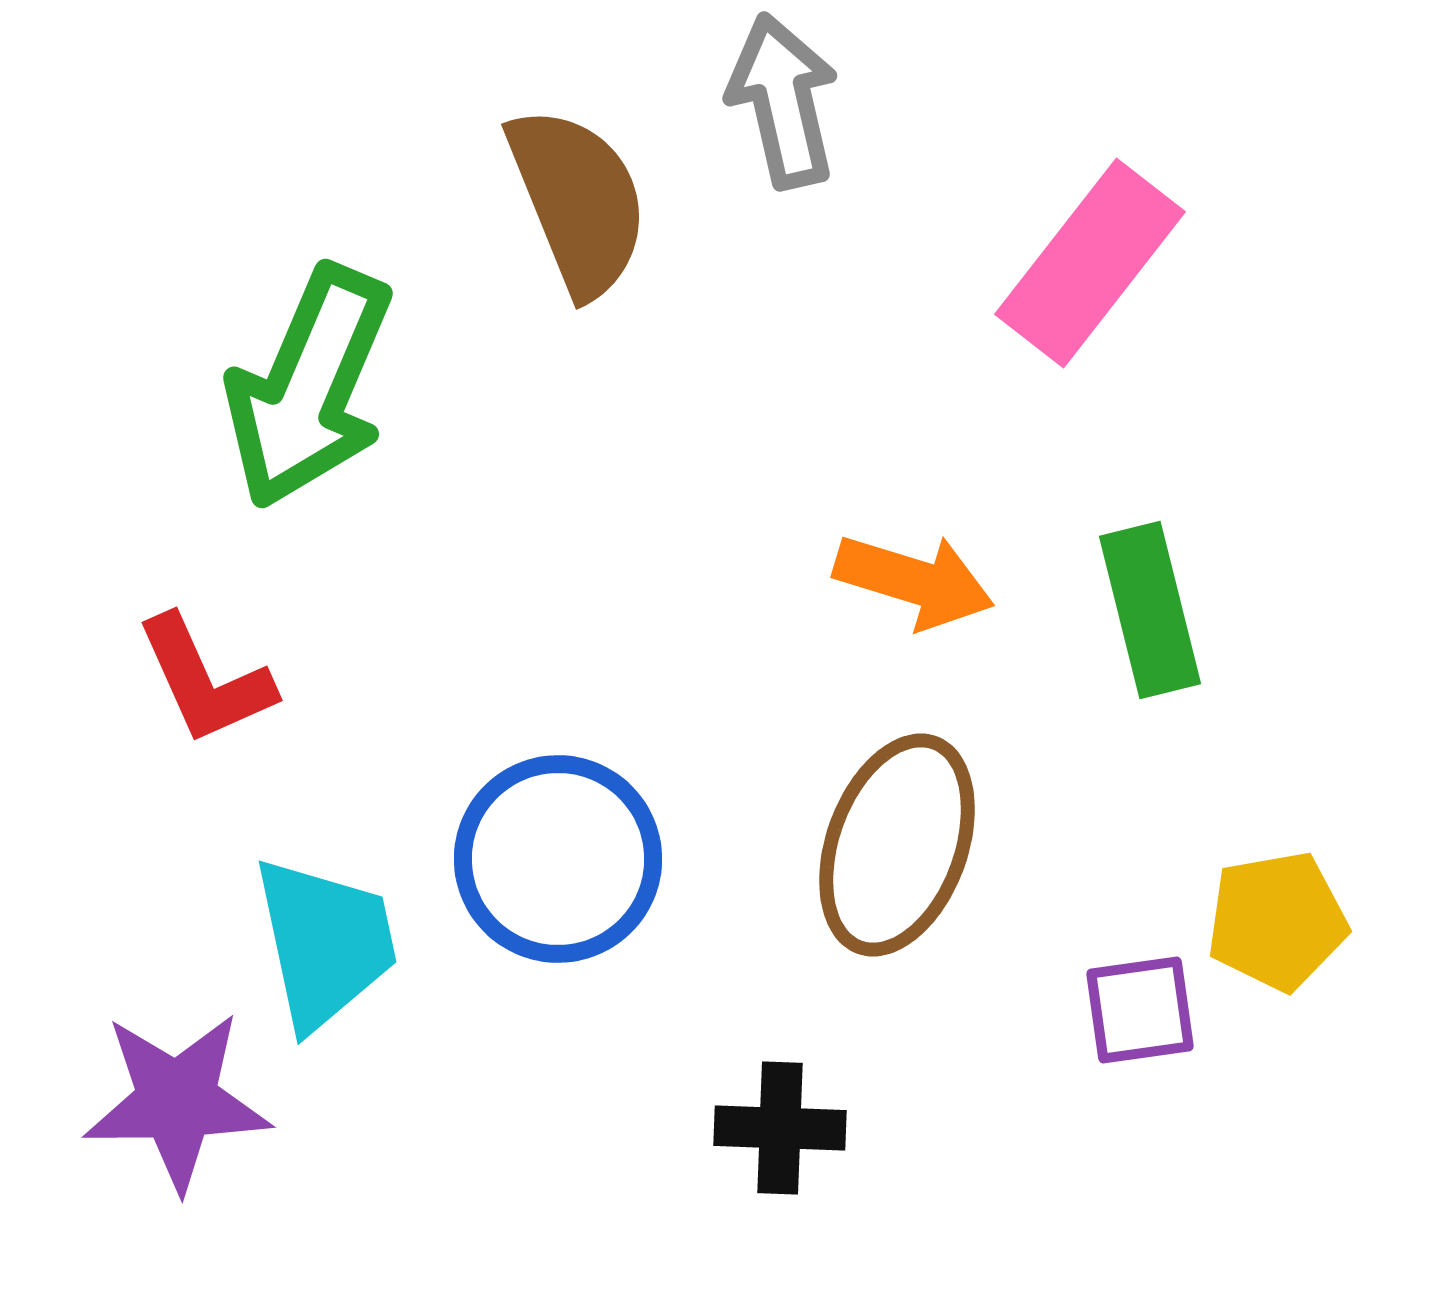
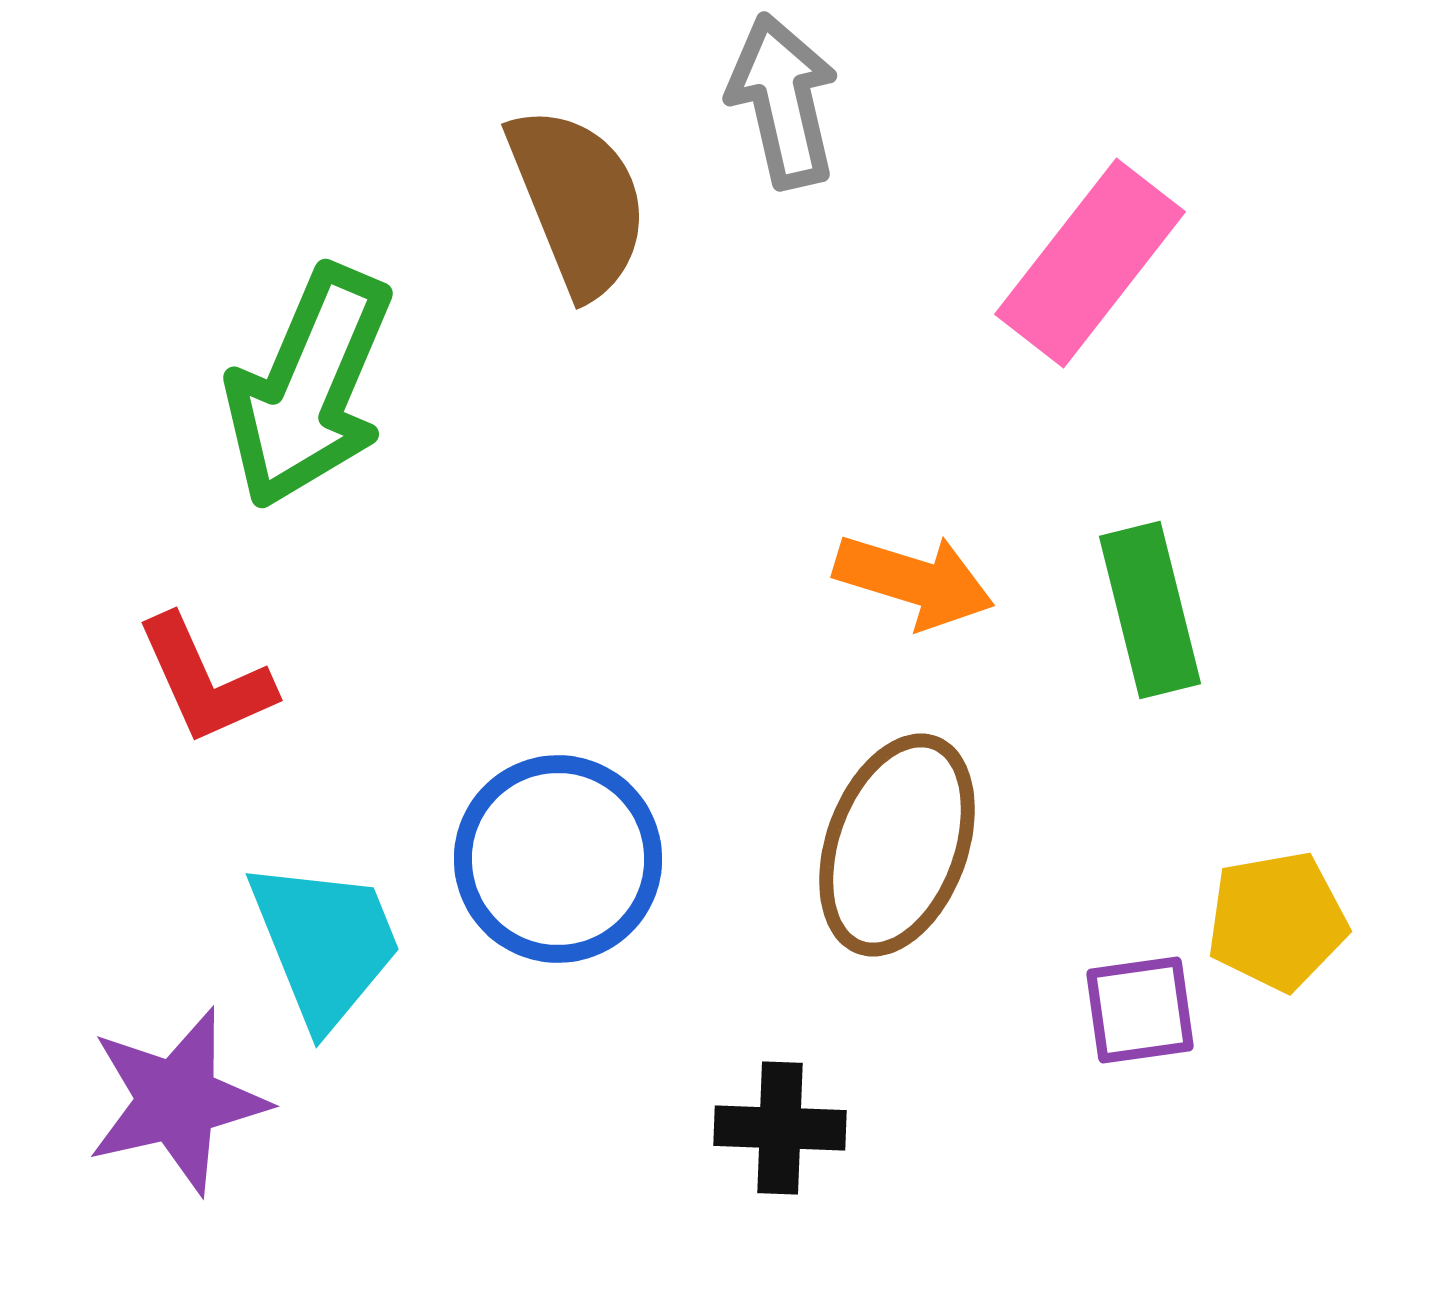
cyan trapezoid: rotated 10 degrees counterclockwise
purple star: rotated 12 degrees counterclockwise
